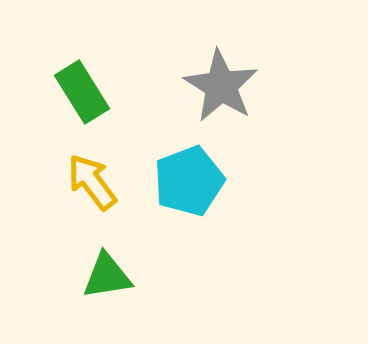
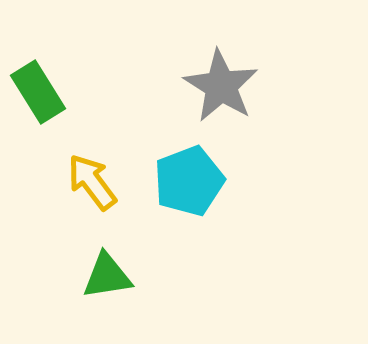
green rectangle: moved 44 px left
